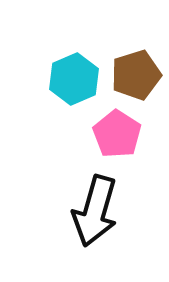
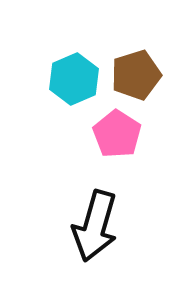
black arrow: moved 15 px down
